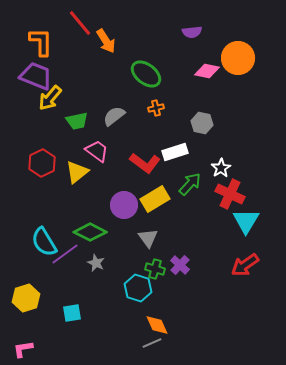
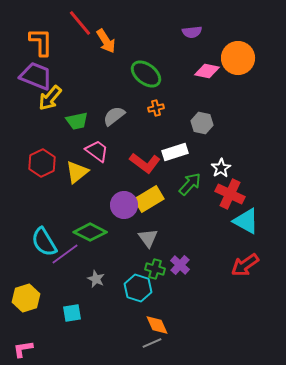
yellow rectangle: moved 6 px left
cyan triangle: rotated 32 degrees counterclockwise
gray star: moved 16 px down
